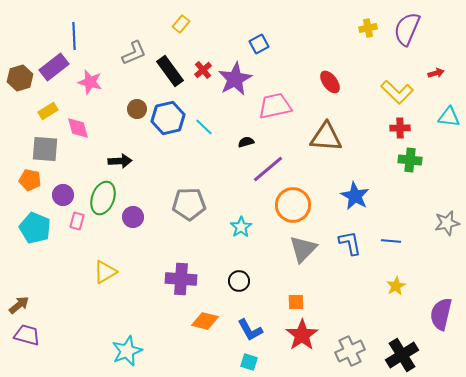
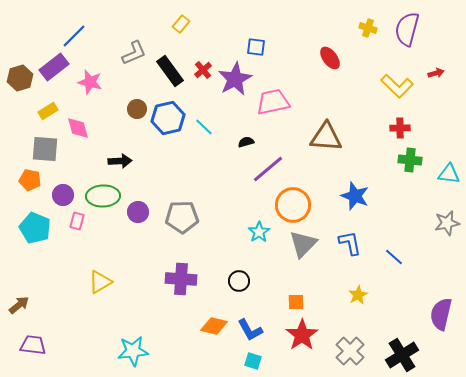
yellow cross at (368, 28): rotated 30 degrees clockwise
purple semicircle at (407, 29): rotated 8 degrees counterclockwise
blue line at (74, 36): rotated 48 degrees clockwise
blue square at (259, 44): moved 3 px left, 3 px down; rotated 36 degrees clockwise
red ellipse at (330, 82): moved 24 px up
yellow L-shape at (397, 92): moved 6 px up
pink trapezoid at (275, 106): moved 2 px left, 4 px up
cyan triangle at (449, 117): moved 57 px down
blue star at (355, 196): rotated 8 degrees counterclockwise
green ellipse at (103, 198): moved 2 px up; rotated 68 degrees clockwise
gray pentagon at (189, 204): moved 7 px left, 13 px down
purple circle at (133, 217): moved 5 px right, 5 px up
cyan star at (241, 227): moved 18 px right, 5 px down
blue line at (391, 241): moved 3 px right, 16 px down; rotated 36 degrees clockwise
gray triangle at (303, 249): moved 5 px up
yellow triangle at (105, 272): moved 5 px left, 10 px down
yellow star at (396, 286): moved 38 px left, 9 px down
orange diamond at (205, 321): moved 9 px right, 5 px down
purple trapezoid at (27, 335): moved 6 px right, 10 px down; rotated 8 degrees counterclockwise
cyan star at (127, 351): moved 6 px right; rotated 16 degrees clockwise
gray cross at (350, 351): rotated 20 degrees counterclockwise
cyan square at (249, 362): moved 4 px right, 1 px up
